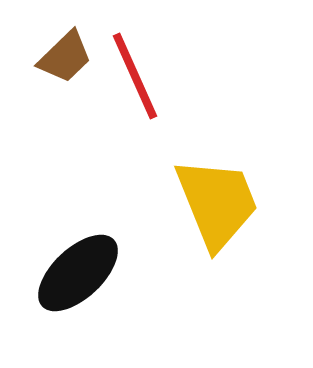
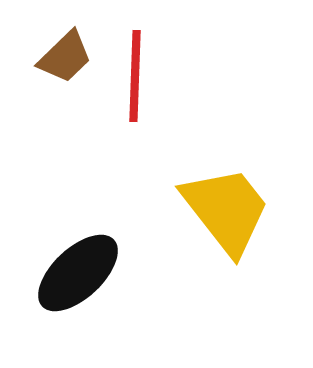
red line: rotated 26 degrees clockwise
yellow trapezoid: moved 9 px right, 7 px down; rotated 16 degrees counterclockwise
